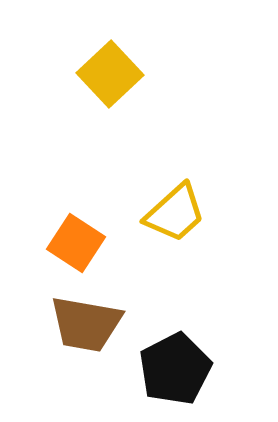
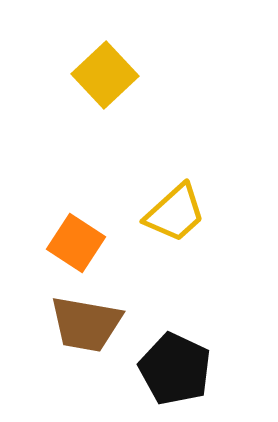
yellow square: moved 5 px left, 1 px down
black pentagon: rotated 20 degrees counterclockwise
